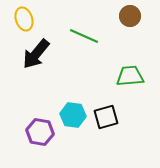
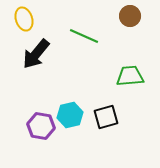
cyan hexagon: moved 3 px left; rotated 20 degrees counterclockwise
purple hexagon: moved 1 px right, 6 px up
